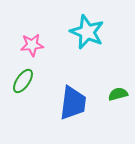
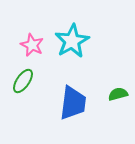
cyan star: moved 15 px left, 9 px down; rotated 20 degrees clockwise
pink star: rotated 30 degrees clockwise
